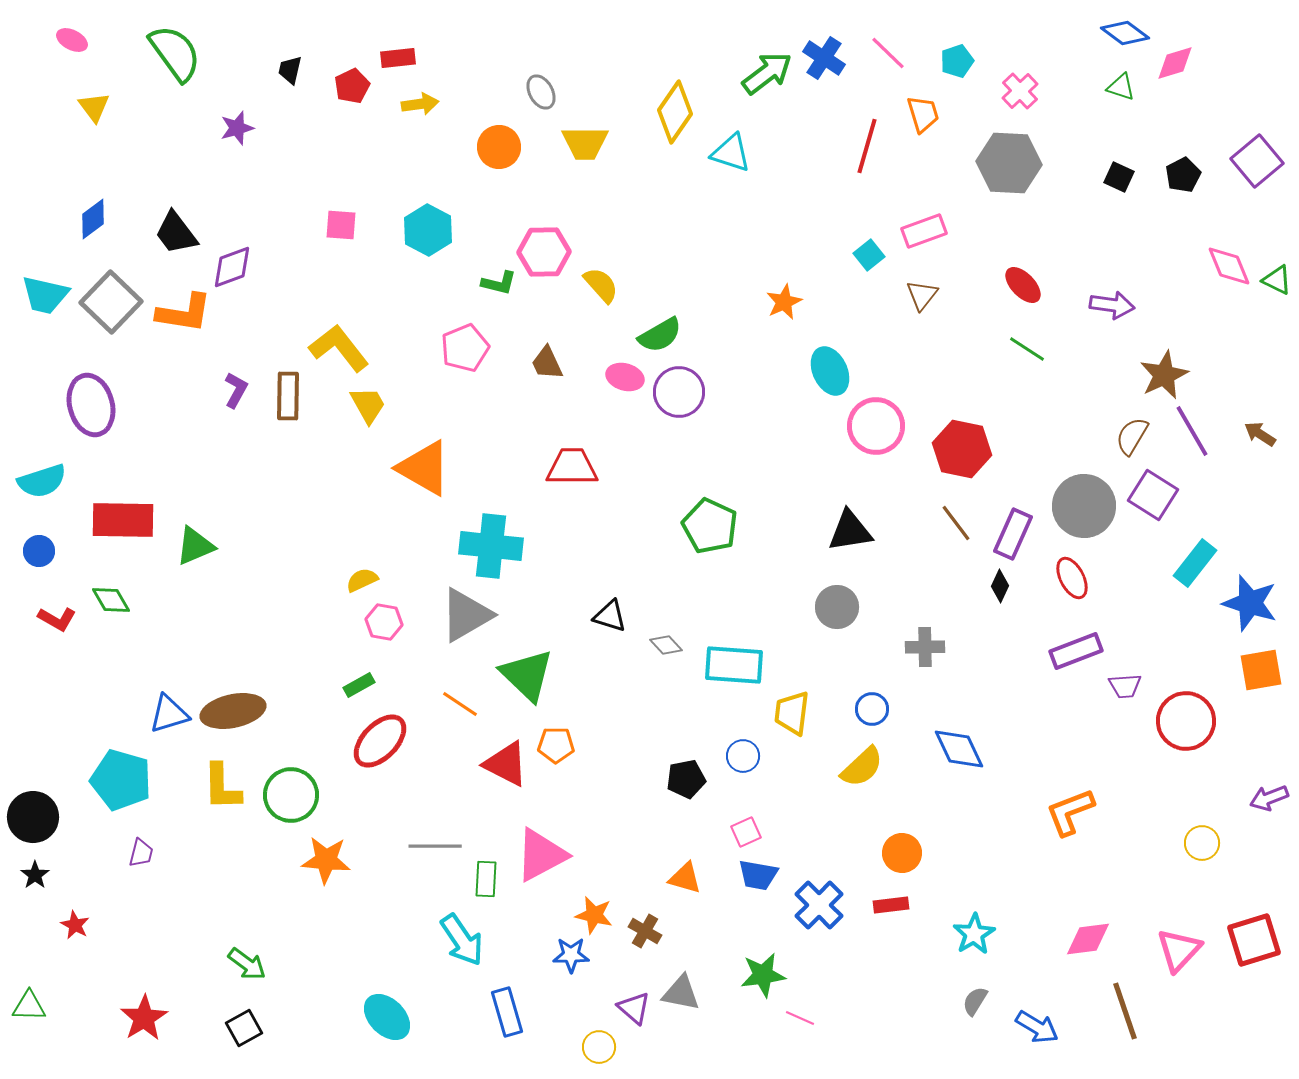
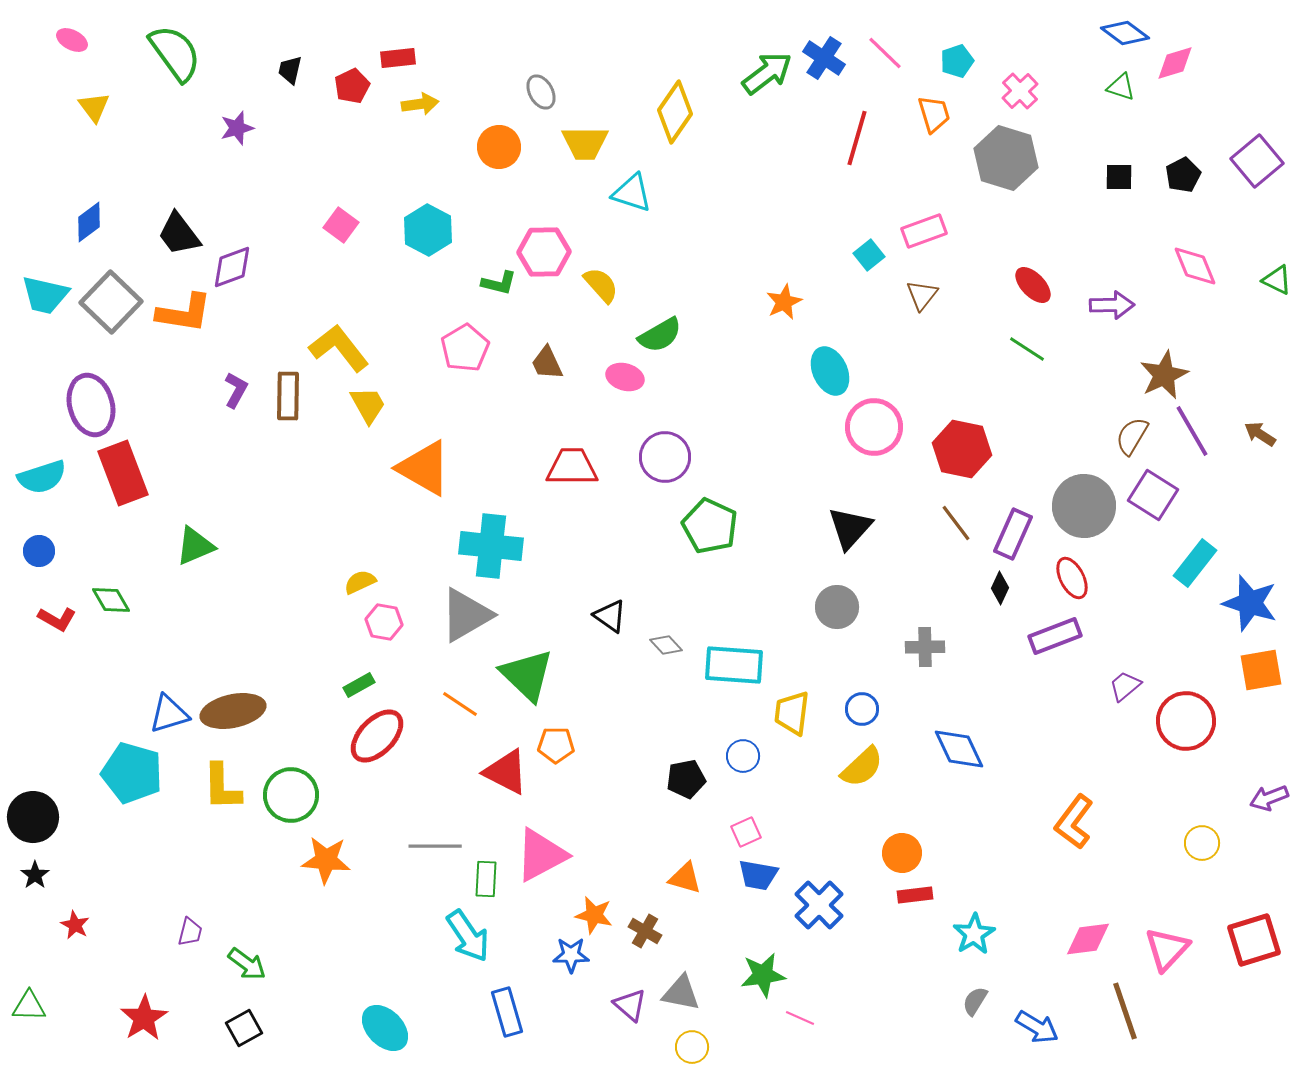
pink line at (888, 53): moved 3 px left
orange trapezoid at (923, 114): moved 11 px right
red line at (867, 146): moved 10 px left, 8 px up
cyan triangle at (731, 153): moved 99 px left, 40 px down
gray hexagon at (1009, 163): moved 3 px left, 5 px up; rotated 14 degrees clockwise
black square at (1119, 177): rotated 24 degrees counterclockwise
blue diamond at (93, 219): moved 4 px left, 3 px down
pink square at (341, 225): rotated 32 degrees clockwise
black trapezoid at (176, 233): moved 3 px right, 1 px down
pink diamond at (1229, 266): moved 34 px left
red ellipse at (1023, 285): moved 10 px right
purple arrow at (1112, 305): rotated 9 degrees counterclockwise
pink pentagon at (465, 348): rotated 9 degrees counterclockwise
purple circle at (679, 392): moved 14 px left, 65 px down
pink circle at (876, 426): moved 2 px left, 1 px down
cyan semicircle at (42, 481): moved 4 px up
red rectangle at (123, 520): moved 47 px up; rotated 68 degrees clockwise
black triangle at (850, 531): moved 3 px up; rotated 39 degrees counterclockwise
yellow semicircle at (362, 580): moved 2 px left, 2 px down
black diamond at (1000, 586): moved 2 px down
black triangle at (610, 616): rotated 18 degrees clockwise
purple rectangle at (1076, 651): moved 21 px left, 15 px up
purple trapezoid at (1125, 686): rotated 144 degrees clockwise
blue circle at (872, 709): moved 10 px left
red ellipse at (380, 741): moved 3 px left, 5 px up
red triangle at (506, 764): moved 8 px down
cyan pentagon at (121, 780): moved 11 px right, 7 px up
orange L-shape at (1070, 812): moved 4 px right, 10 px down; rotated 32 degrees counterclockwise
purple trapezoid at (141, 853): moved 49 px right, 79 px down
red rectangle at (891, 905): moved 24 px right, 10 px up
cyan arrow at (462, 940): moved 6 px right, 4 px up
pink triangle at (1179, 950): moved 12 px left, 1 px up
purple triangle at (634, 1008): moved 4 px left, 3 px up
cyan ellipse at (387, 1017): moved 2 px left, 11 px down
yellow circle at (599, 1047): moved 93 px right
